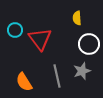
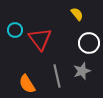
yellow semicircle: moved 4 px up; rotated 144 degrees clockwise
white circle: moved 1 px up
orange semicircle: moved 3 px right, 2 px down
